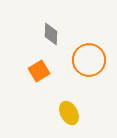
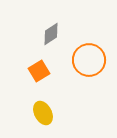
gray diamond: rotated 55 degrees clockwise
yellow ellipse: moved 26 px left
